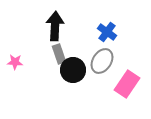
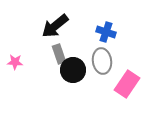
black arrow: rotated 132 degrees counterclockwise
blue cross: moved 1 px left; rotated 18 degrees counterclockwise
gray ellipse: rotated 40 degrees counterclockwise
